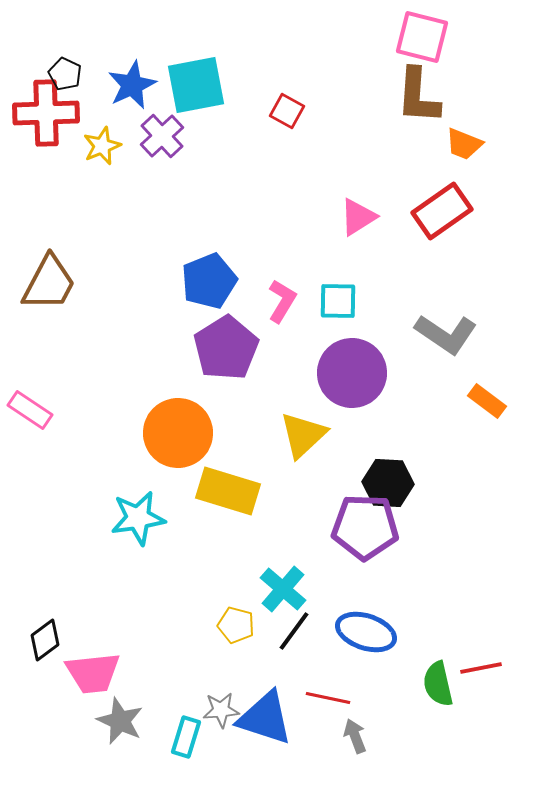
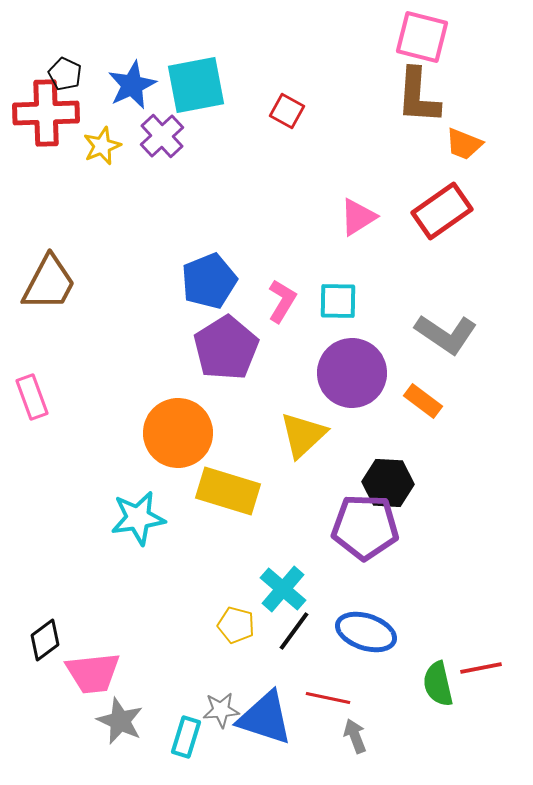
orange rectangle at (487, 401): moved 64 px left
pink rectangle at (30, 410): moved 2 px right, 13 px up; rotated 36 degrees clockwise
